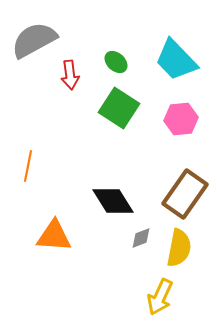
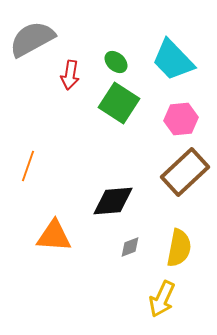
gray semicircle: moved 2 px left, 1 px up
cyan trapezoid: moved 3 px left
red arrow: rotated 16 degrees clockwise
green square: moved 5 px up
orange line: rotated 8 degrees clockwise
brown rectangle: moved 22 px up; rotated 12 degrees clockwise
black diamond: rotated 63 degrees counterclockwise
gray diamond: moved 11 px left, 9 px down
yellow arrow: moved 2 px right, 2 px down
